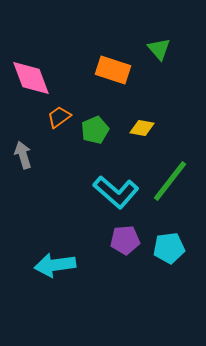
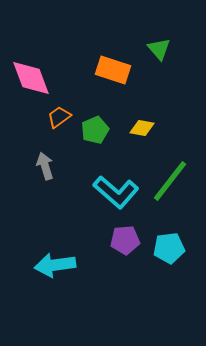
gray arrow: moved 22 px right, 11 px down
